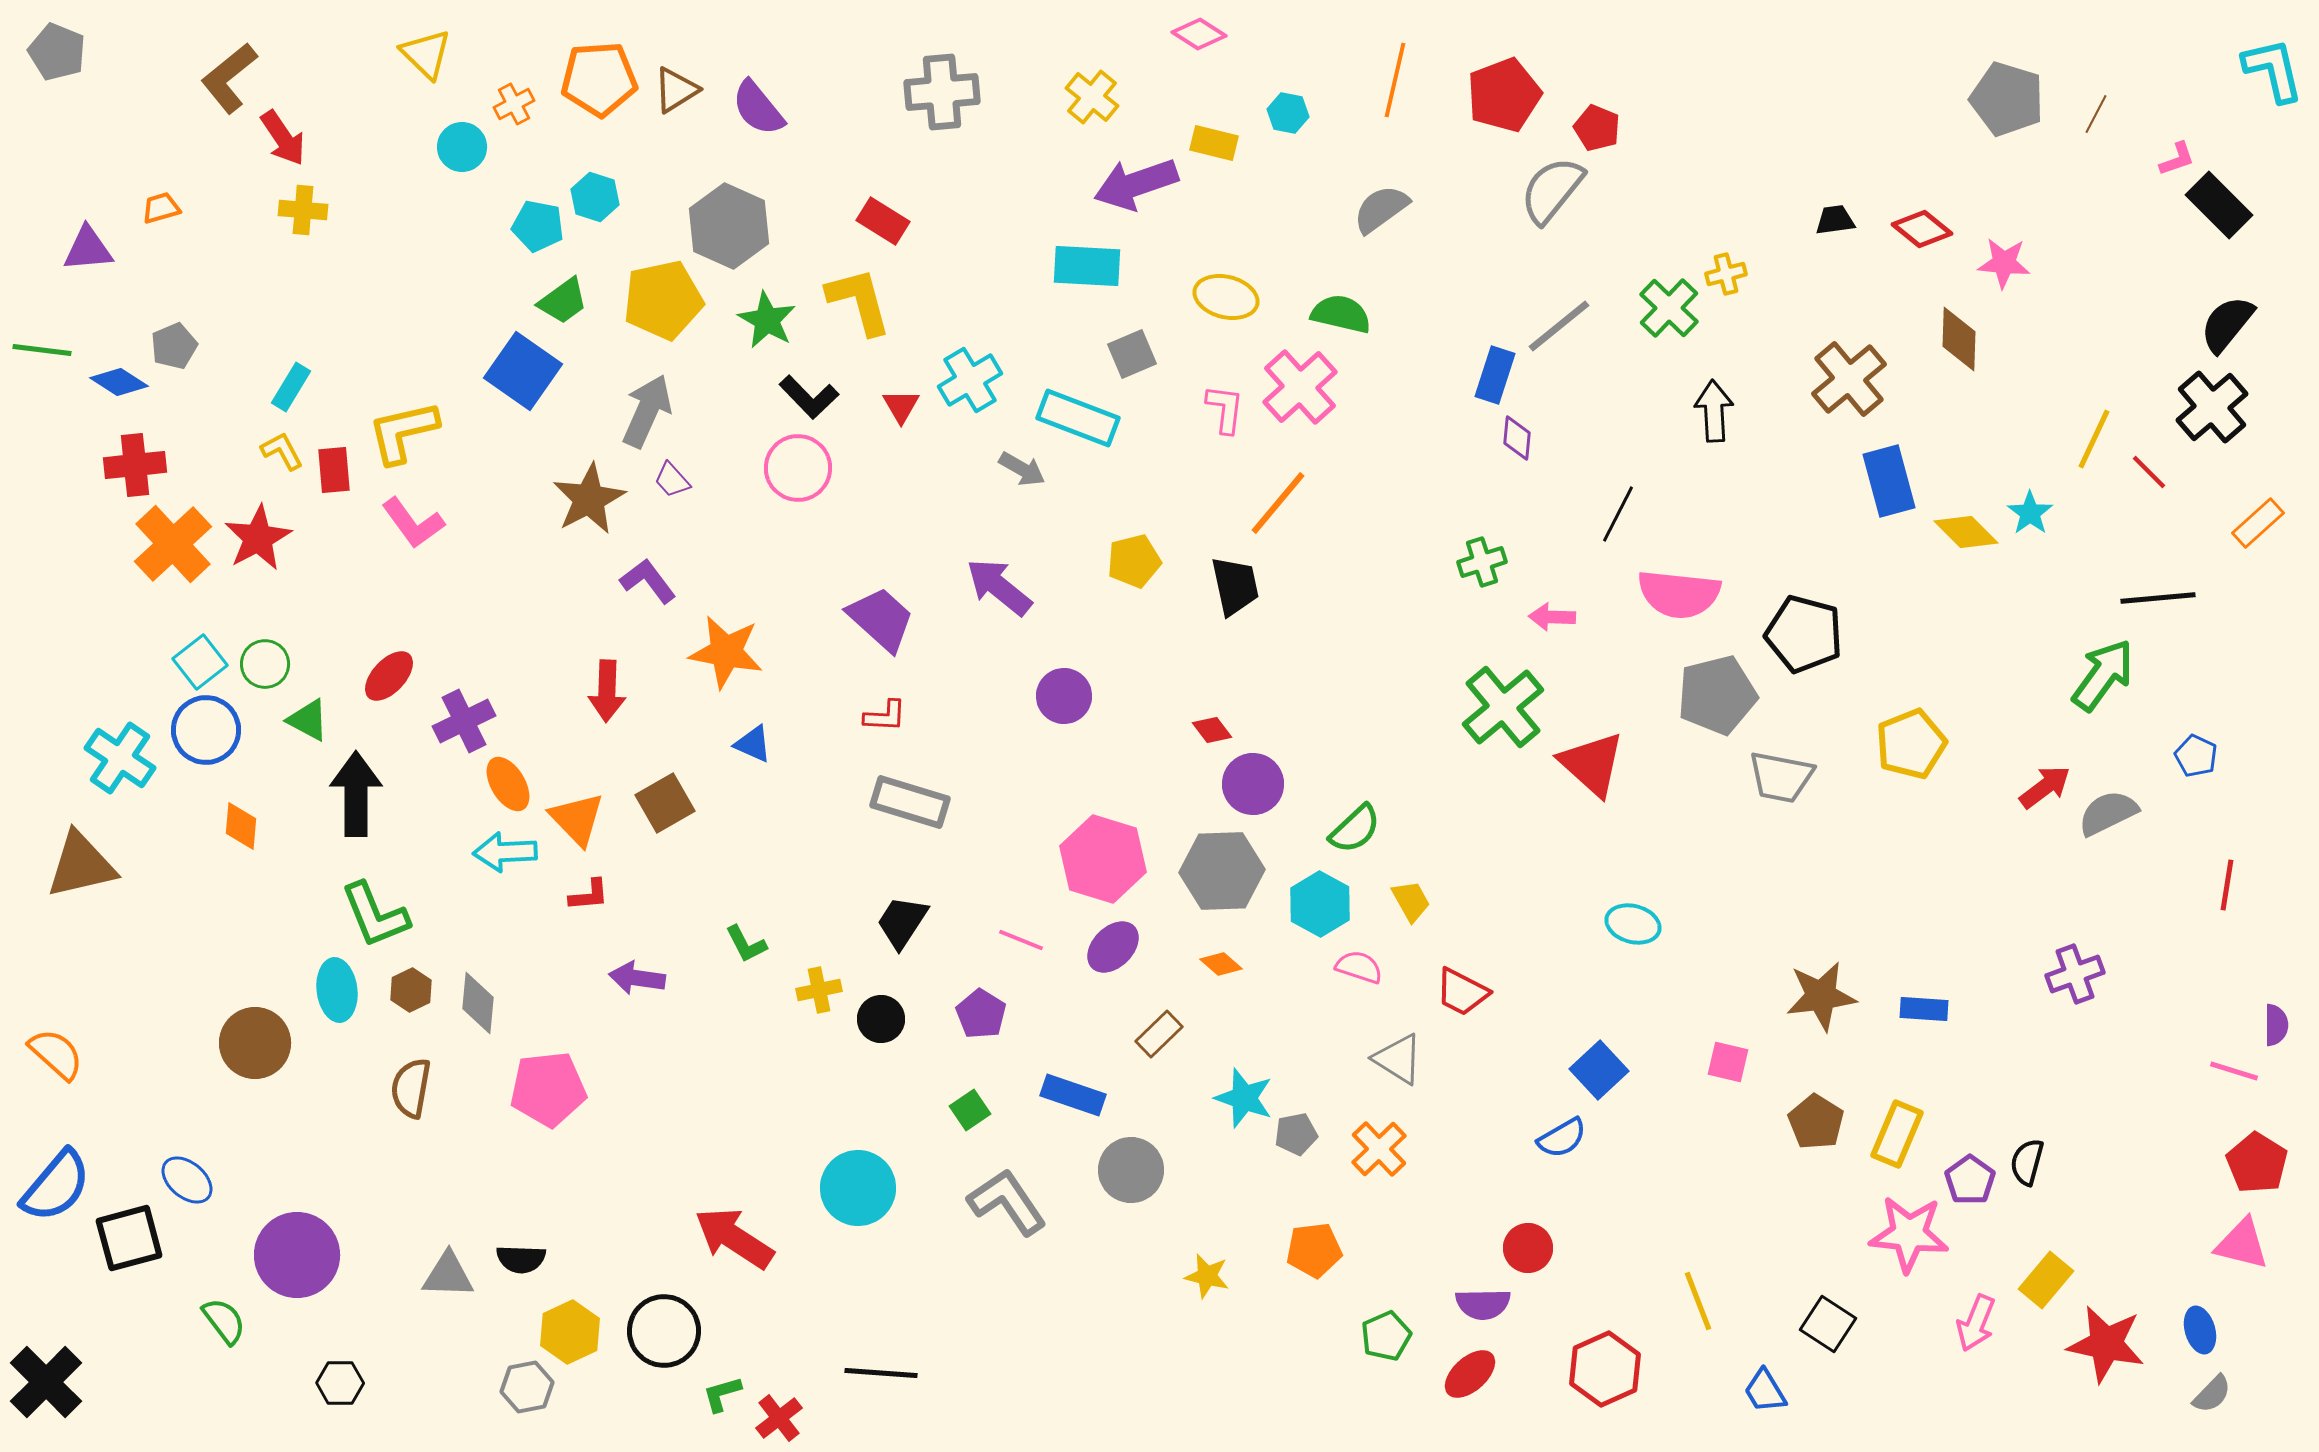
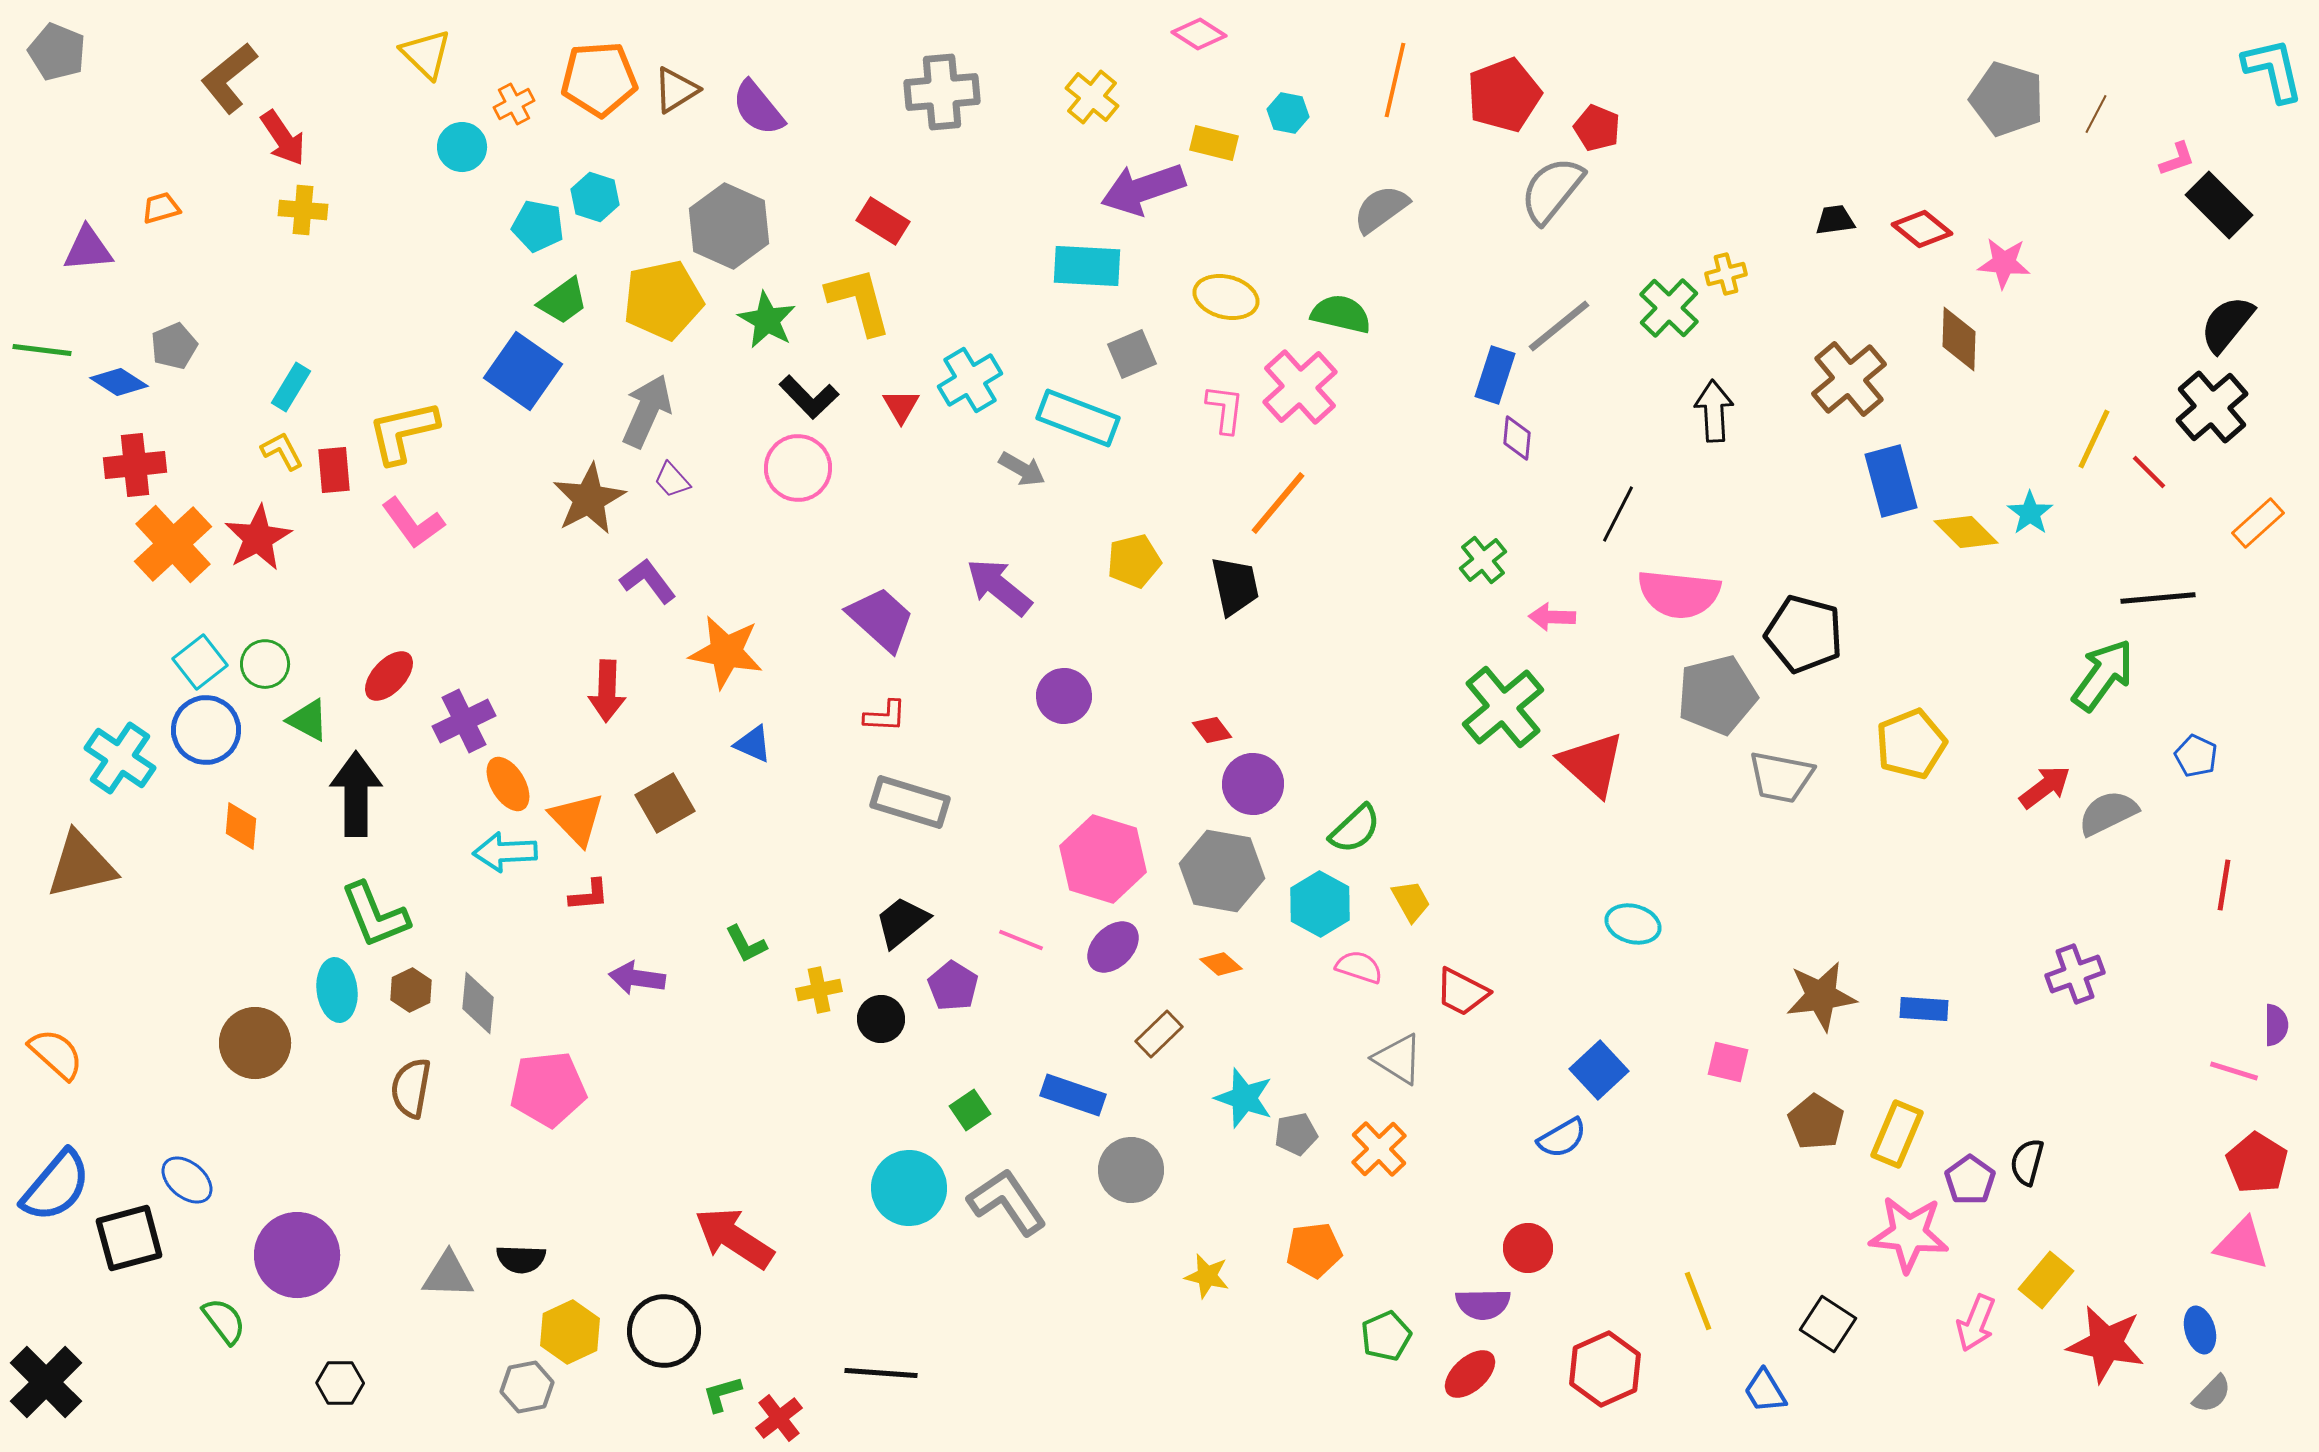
purple arrow at (1136, 184): moved 7 px right, 5 px down
blue rectangle at (1889, 481): moved 2 px right
green cross at (1482, 562): moved 1 px right, 2 px up; rotated 21 degrees counterclockwise
gray hexagon at (1222, 871): rotated 12 degrees clockwise
red line at (2227, 885): moved 3 px left
black trapezoid at (902, 922): rotated 18 degrees clockwise
purple pentagon at (981, 1014): moved 28 px left, 28 px up
cyan circle at (858, 1188): moved 51 px right
